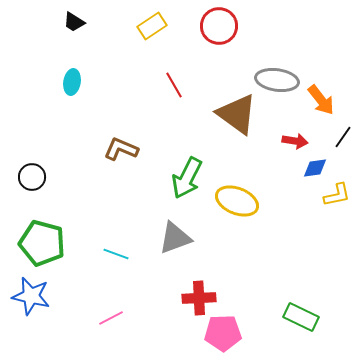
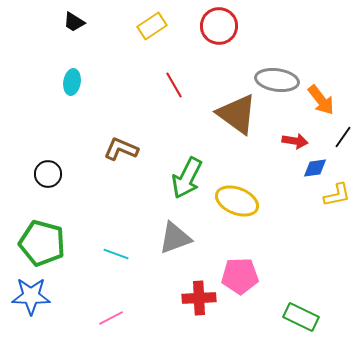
black circle: moved 16 px right, 3 px up
blue star: rotated 12 degrees counterclockwise
pink pentagon: moved 17 px right, 57 px up
